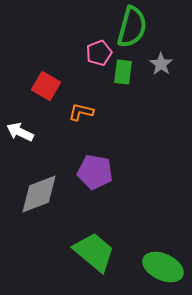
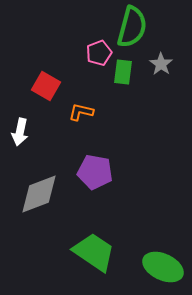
white arrow: rotated 104 degrees counterclockwise
green trapezoid: rotated 6 degrees counterclockwise
